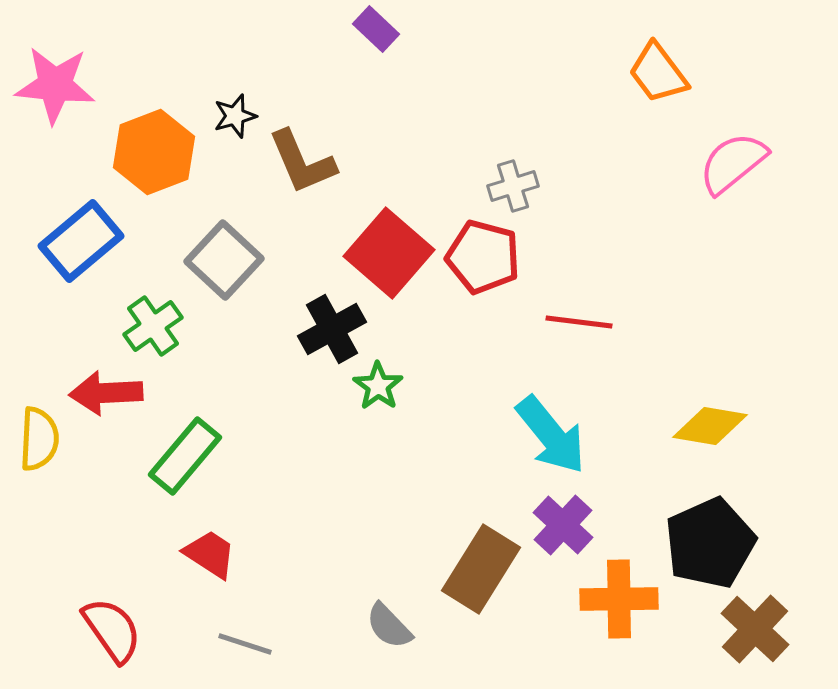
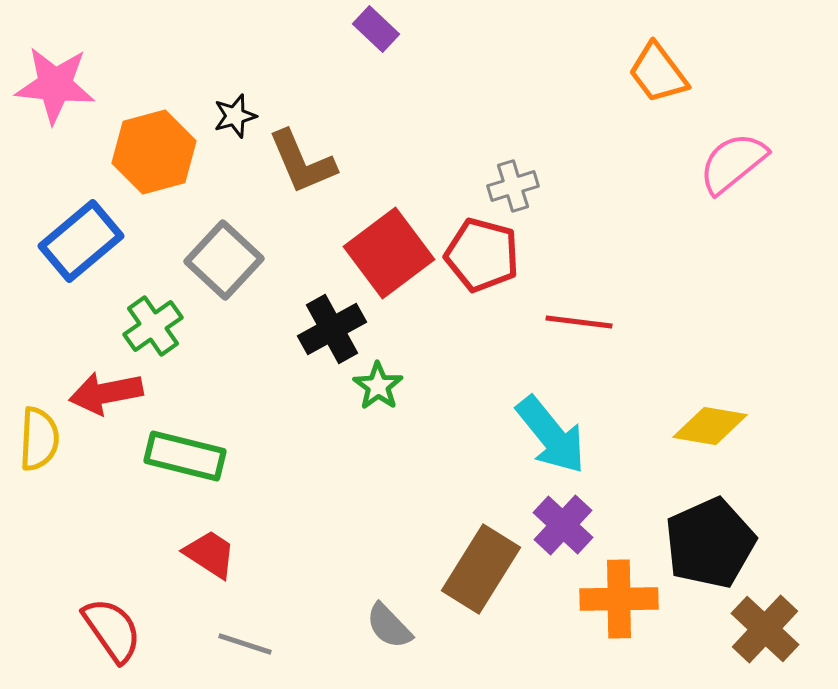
orange hexagon: rotated 6 degrees clockwise
red square: rotated 12 degrees clockwise
red pentagon: moved 1 px left, 2 px up
red arrow: rotated 8 degrees counterclockwise
green rectangle: rotated 64 degrees clockwise
brown cross: moved 10 px right
